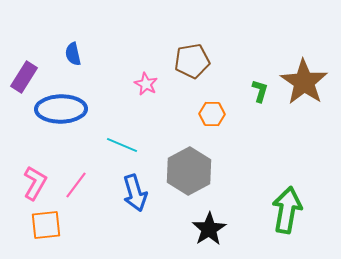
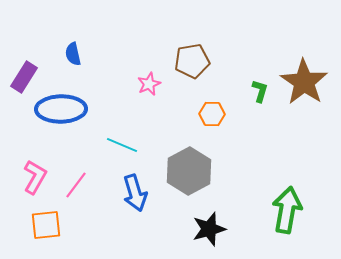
pink star: moved 3 px right; rotated 20 degrees clockwise
pink L-shape: moved 6 px up
black star: rotated 16 degrees clockwise
